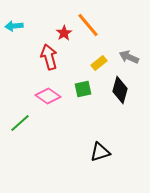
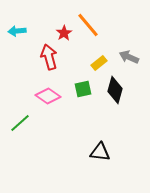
cyan arrow: moved 3 px right, 5 px down
black diamond: moved 5 px left
black triangle: rotated 25 degrees clockwise
